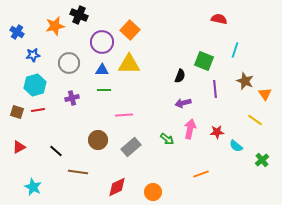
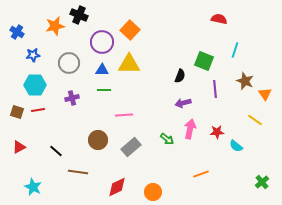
cyan hexagon: rotated 15 degrees clockwise
green cross: moved 22 px down
